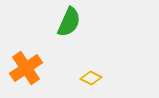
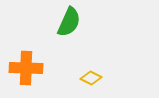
orange cross: rotated 36 degrees clockwise
